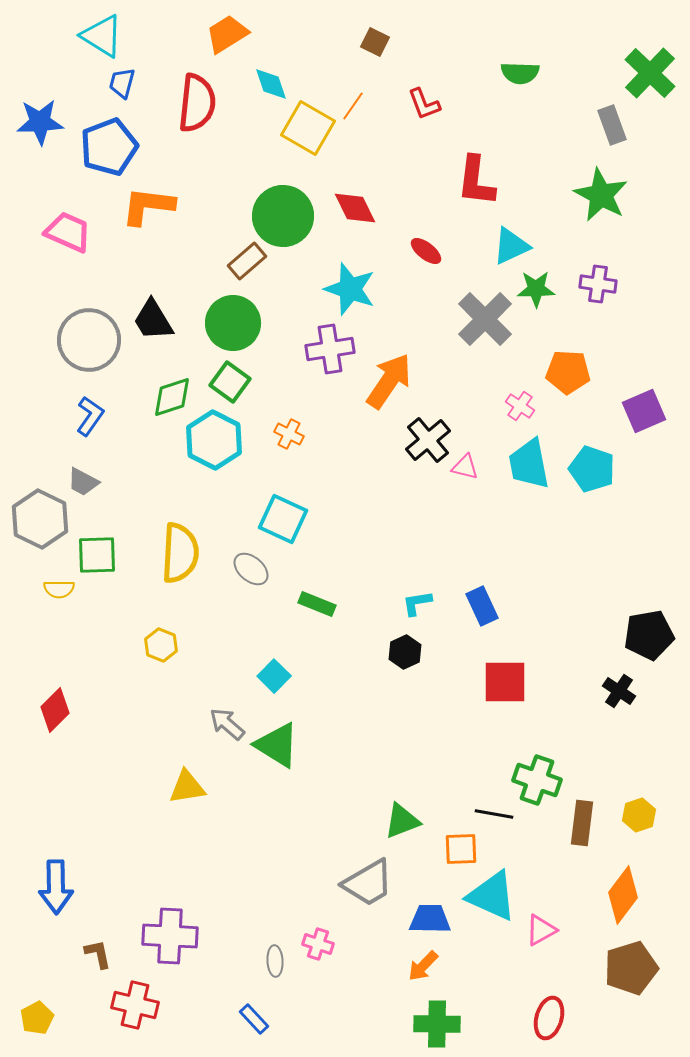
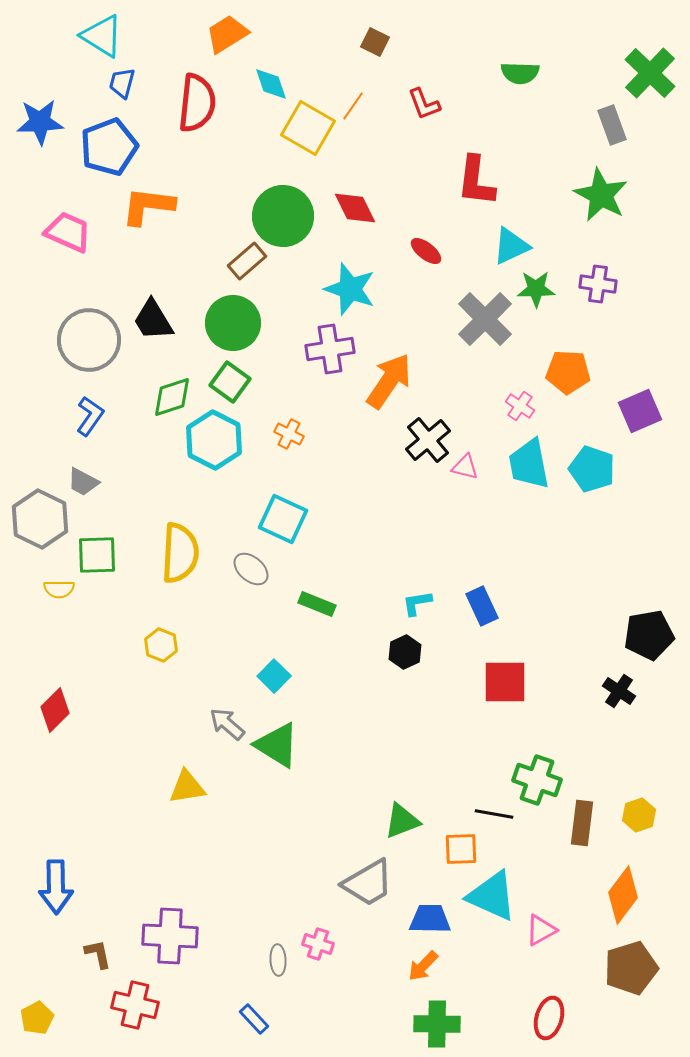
purple square at (644, 411): moved 4 px left
gray ellipse at (275, 961): moved 3 px right, 1 px up
